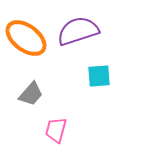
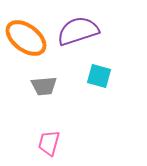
cyan square: rotated 20 degrees clockwise
gray trapezoid: moved 13 px right, 8 px up; rotated 44 degrees clockwise
pink trapezoid: moved 7 px left, 13 px down
